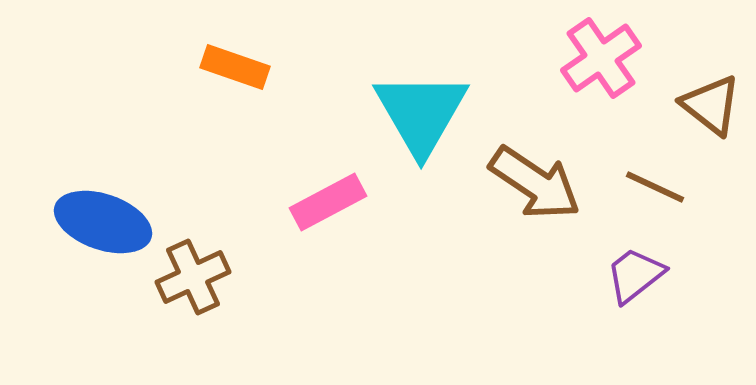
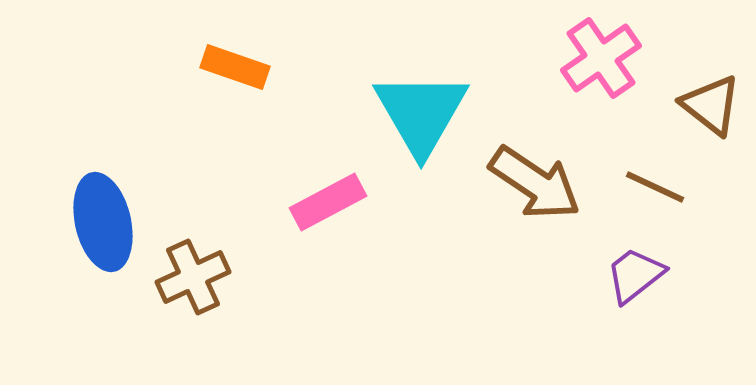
blue ellipse: rotated 58 degrees clockwise
